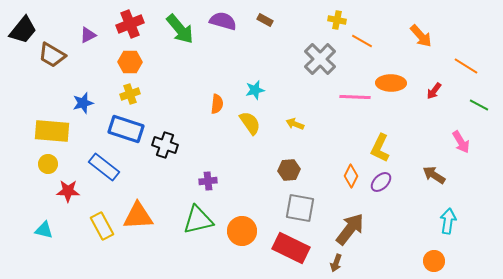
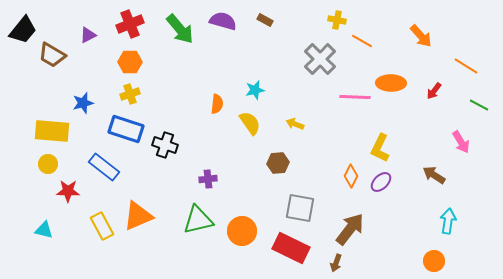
brown hexagon at (289, 170): moved 11 px left, 7 px up
purple cross at (208, 181): moved 2 px up
orange triangle at (138, 216): rotated 20 degrees counterclockwise
